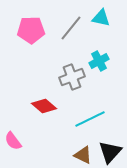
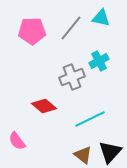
pink pentagon: moved 1 px right, 1 px down
pink semicircle: moved 4 px right
brown triangle: rotated 12 degrees clockwise
